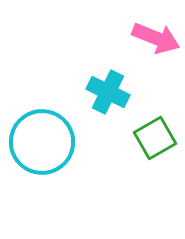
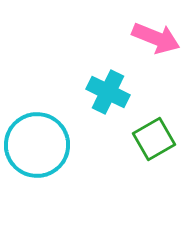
green square: moved 1 px left, 1 px down
cyan circle: moved 5 px left, 3 px down
